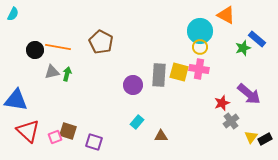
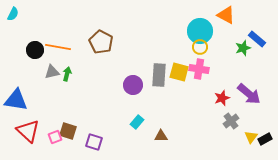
red star: moved 5 px up
